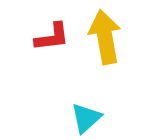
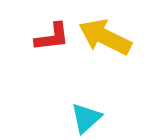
yellow arrow: rotated 54 degrees counterclockwise
